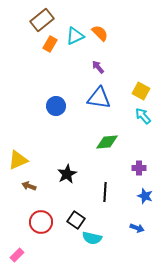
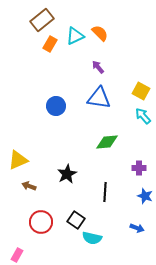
pink rectangle: rotated 16 degrees counterclockwise
